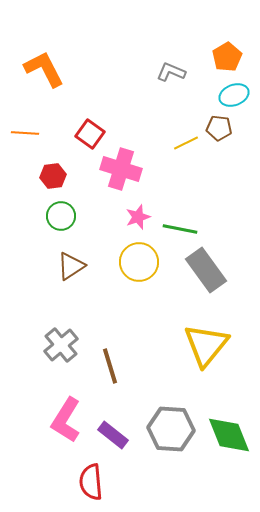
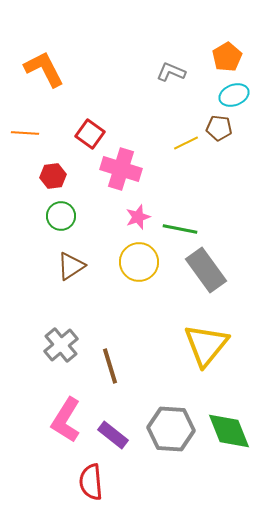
green diamond: moved 4 px up
